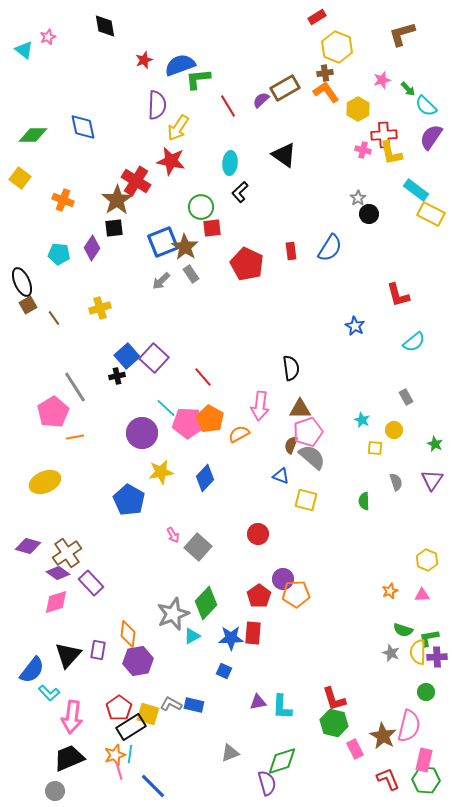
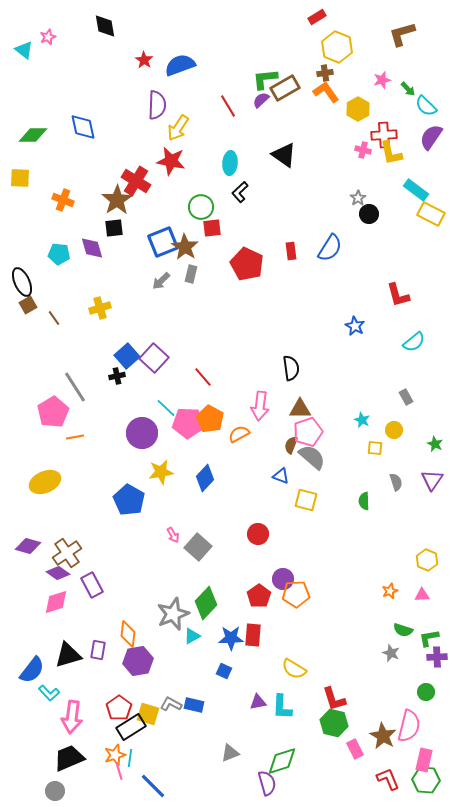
red star at (144, 60): rotated 18 degrees counterclockwise
green L-shape at (198, 79): moved 67 px right
yellow square at (20, 178): rotated 35 degrees counterclockwise
purple diamond at (92, 248): rotated 50 degrees counterclockwise
gray rectangle at (191, 274): rotated 48 degrees clockwise
purple rectangle at (91, 583): moved 1 px right, 2 px down; rotated 15 degrees clockwise
red rectangle at (253, 633): moved 2 px down
yellow semicircle at (418, 652): moved 124 px left, 17 px down; rotated 60 degrees counterclockwise
black triangle at (68, 655): rotated 32 degrees clockwise
cyan line at (130, 754): moved 4 px down
